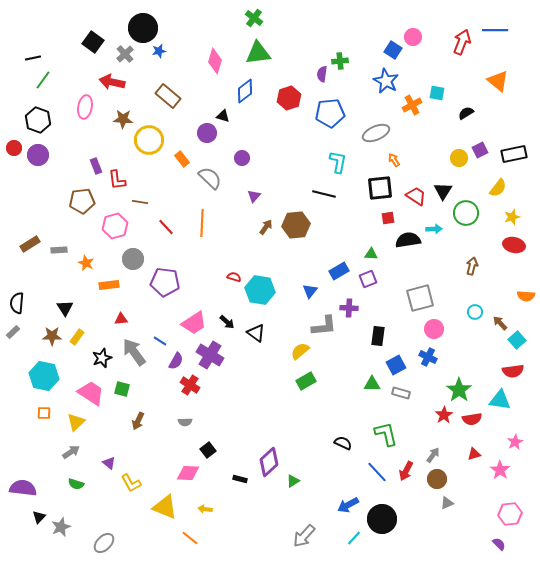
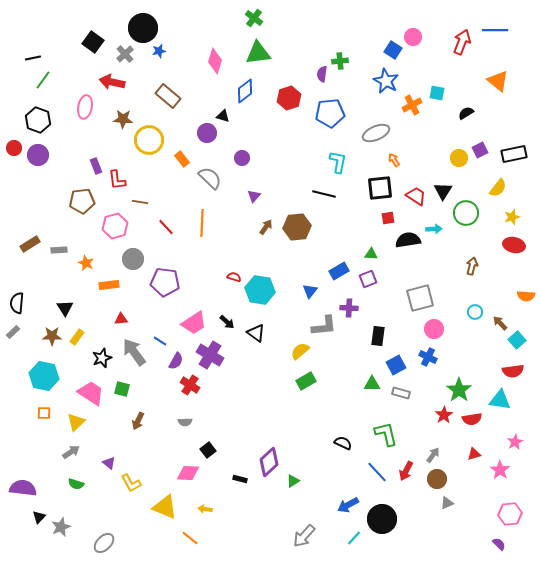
brown hexagon at (296, 225): moved 1 px right, 2 px down
